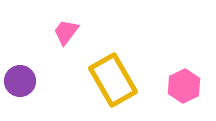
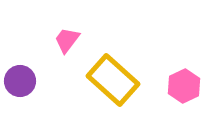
pink trapezoid: moved 1 px right, 8 px down
yellow rectangle: rotated 18 degrees counterclockwise
